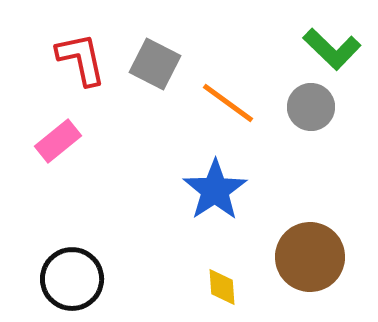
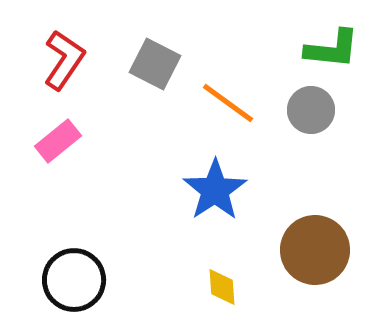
green L-shape: rotated 38 degrees counterclockwise
red L-shape: moved 17 px left, 1 px down; rotated 46 degrees clockwise
gray circle: moved 3 px down
brown circle: moved 5 px right, 7 px up
black circle: moved 2 px right, 1 px down
